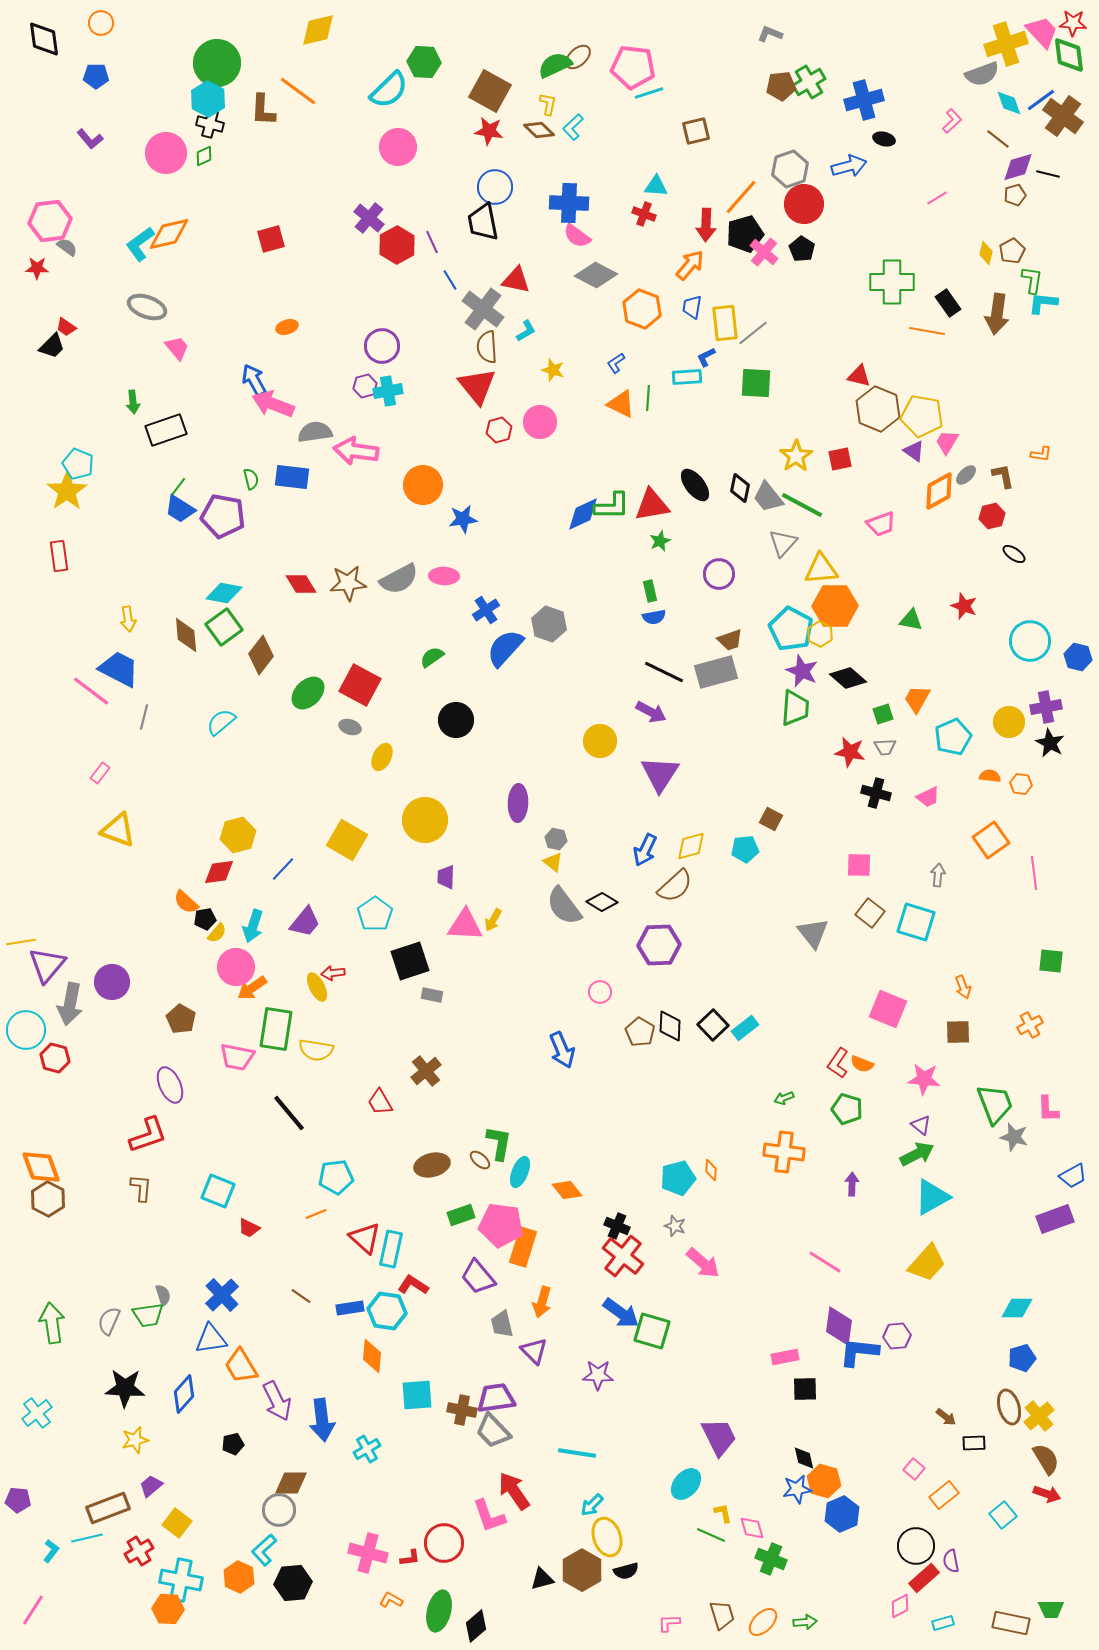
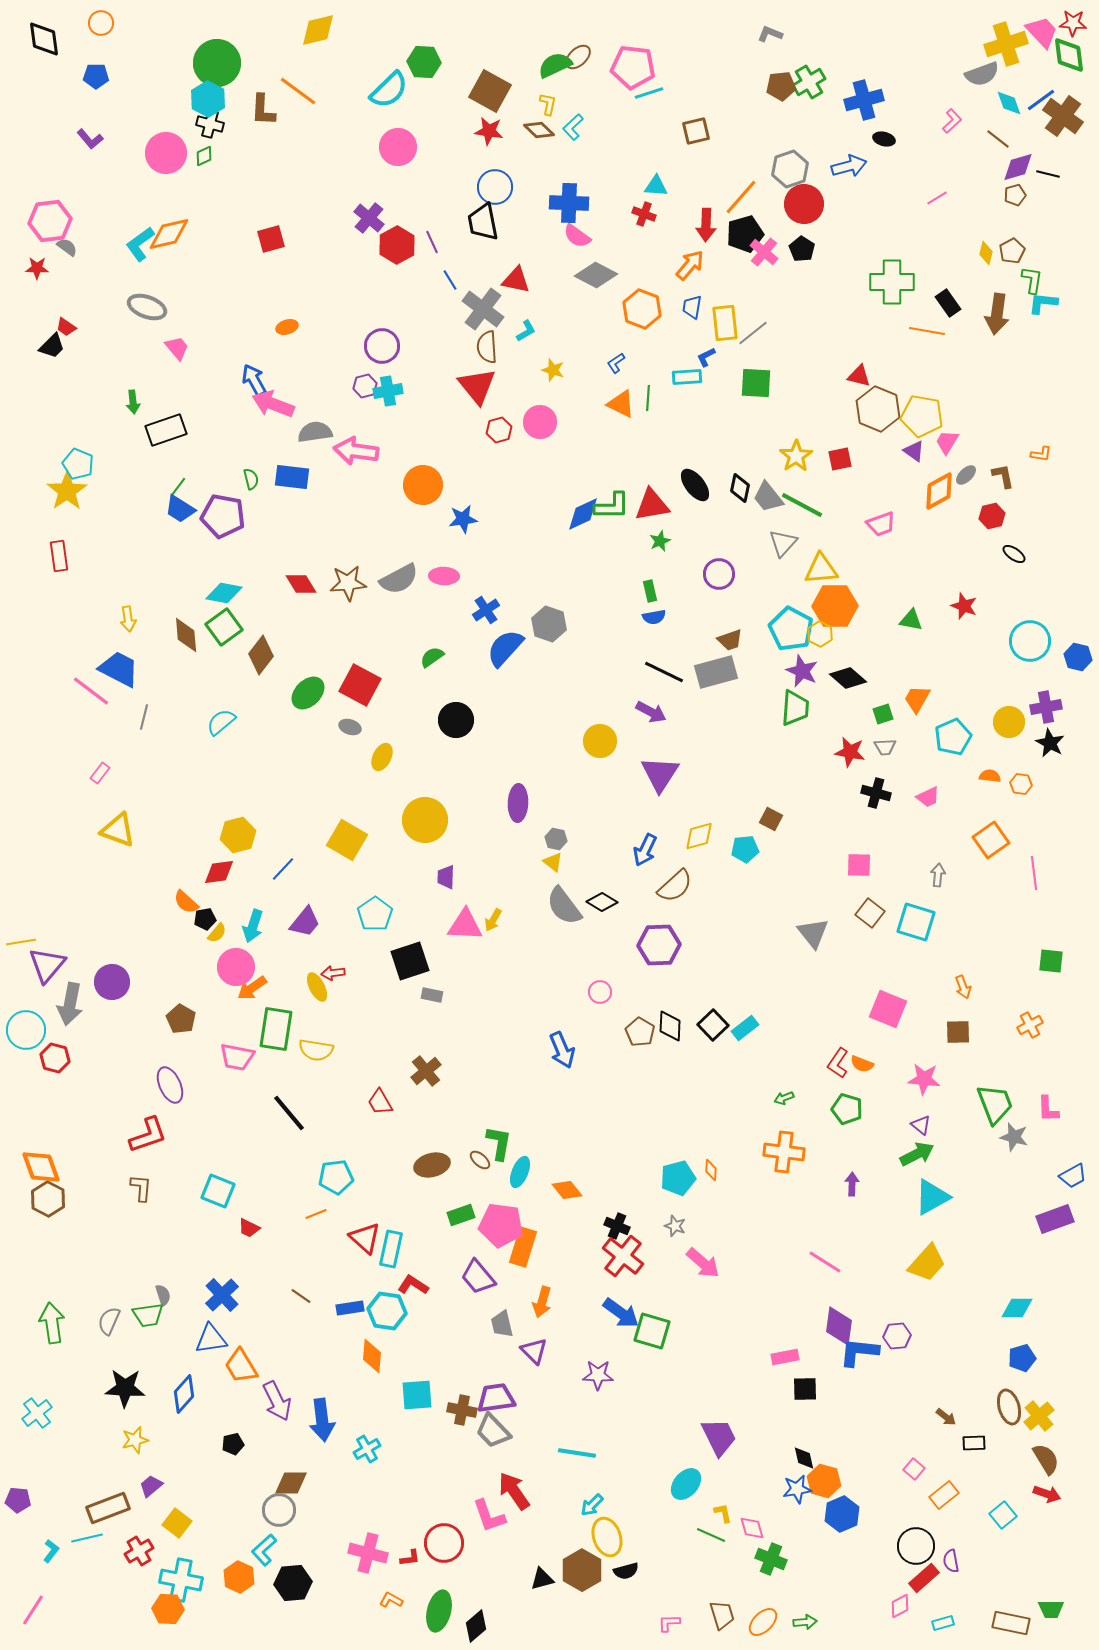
yellow diamond at (691, 846): moved 8 px right, 10 px up
